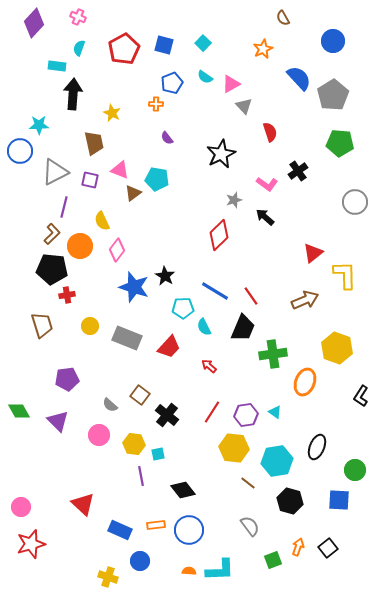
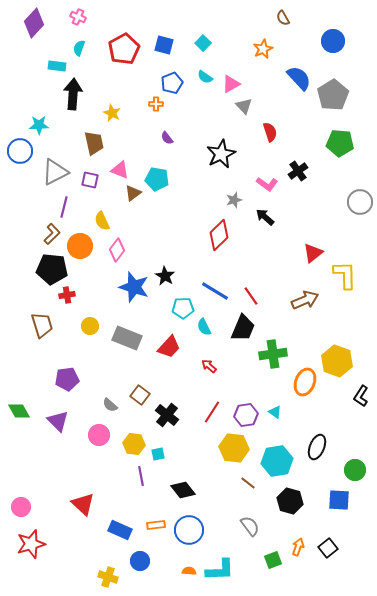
gray circle at (355, 202): moved 5 px right
yellow hexagon at (337, 348): moved 13 px down
